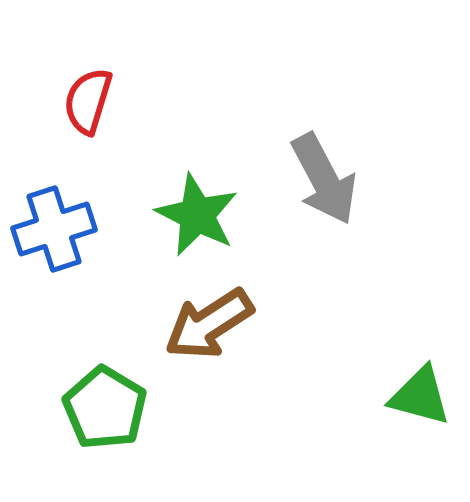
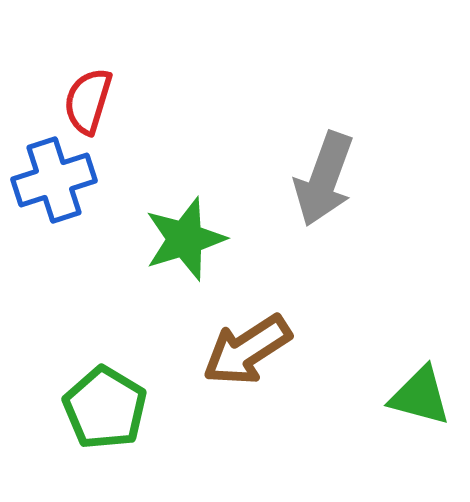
gray arrow: rotated 48 degrees clockwise
green star: moved 12 px left, 24 px down; rotated 28 degrees clockwise
blue cross: moved 49 px up
brown arrow: moved 38 px right, 26 px down
